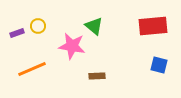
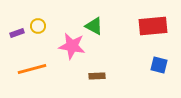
green triangle: rotated 12 degrees counterclockwise
orange line: rotated 8 degrees clockwise
